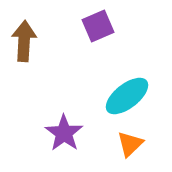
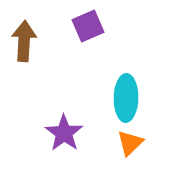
purple square: moved 10 px left
cyan ellipse: moved 1 px left, 2 px down; rotated 51 degrees counterclockwise
orange triangle: moved 1 px up
